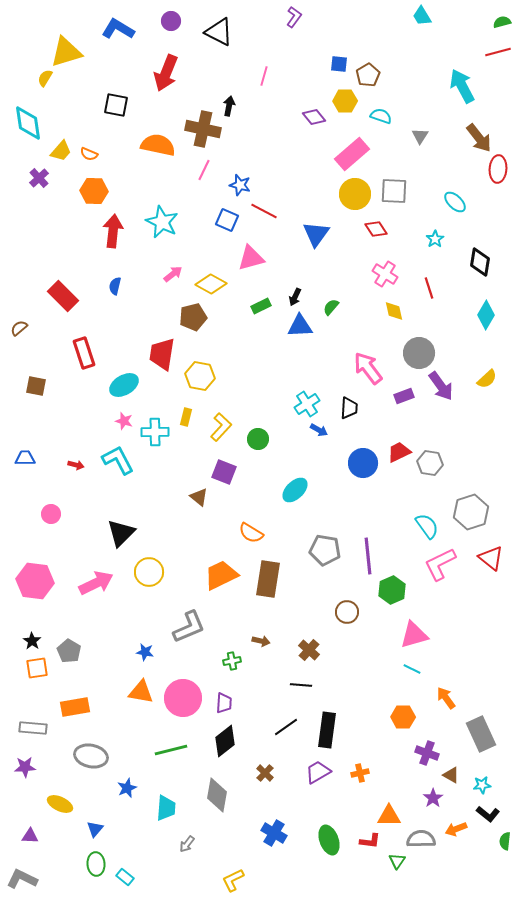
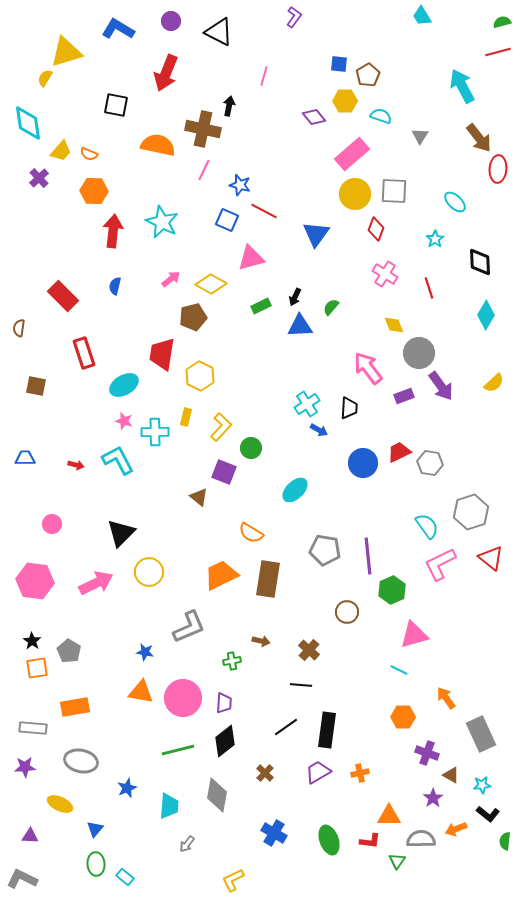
red diamond at (376, 229): rotated 55 degrees clockwise
black diamond at (480, 262): rotated 12 degrees counterclockwise
pink arrow at (173, 274): moved 2 px left, 5 px down
yellow diamond at (394, 311): moved 14 px down; rotated 10 degrees counterclockwise
brown semicircle at (19, 328): rotated 42 degrees counterclockwise
yellow hexagon at (200, 376): rotated 16 degrees clockwise
yellow semicircle at (487, 379): moved 7 px right, 4 px down
green circle at (258, 439): moved 7 px left, 9 px down
pink circle at (51, 514): moved 1 px right, 10 px down
cyan line at (412, 669): moved 13 px left, 1 px down
green line at (171, 750): moved 7 px right
gray ellipse at (91, 756): moved 10 px left, 5 px down
cyan trapezoid at (166, 808): moved 3 px right, 2 px up
